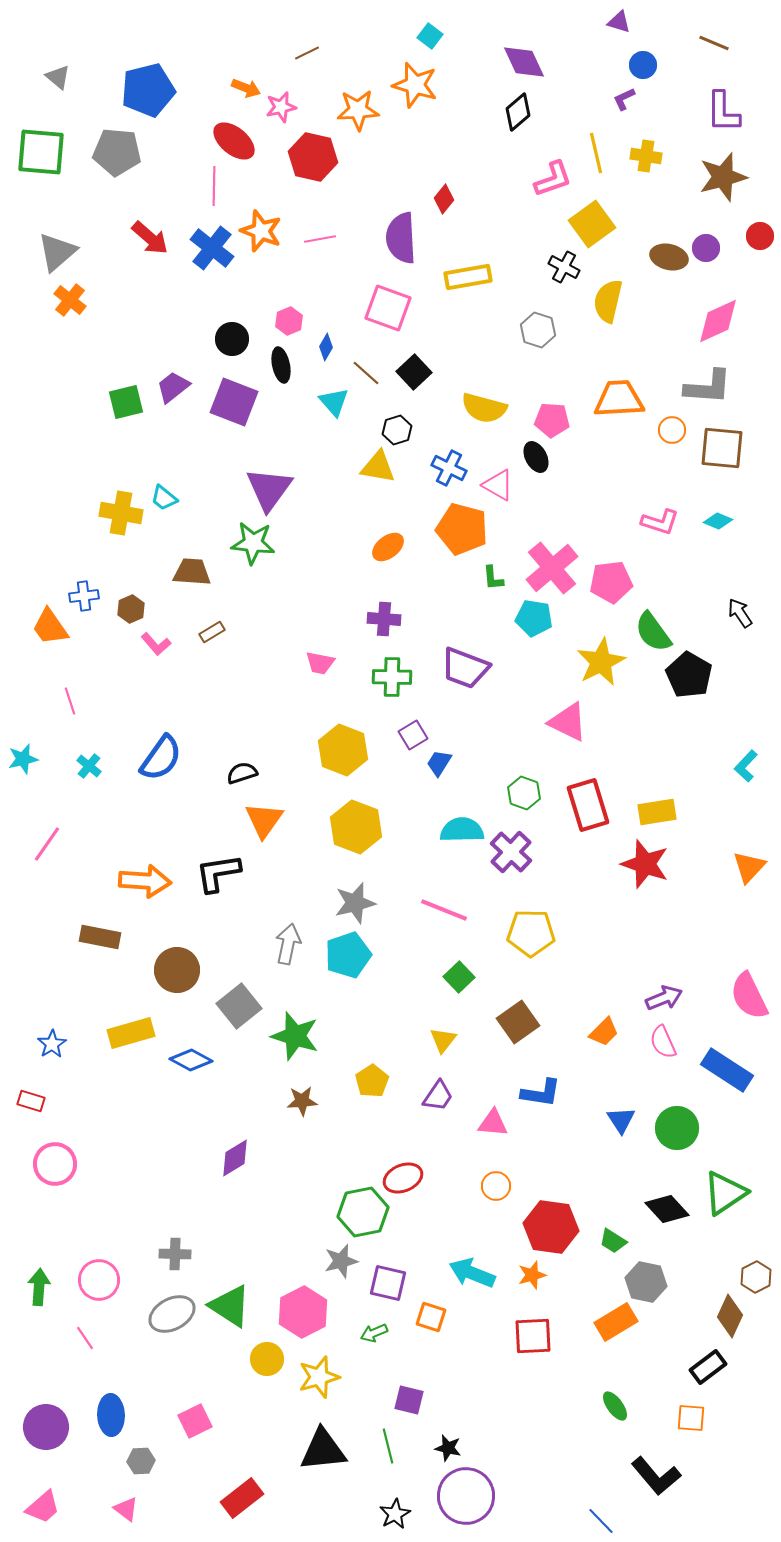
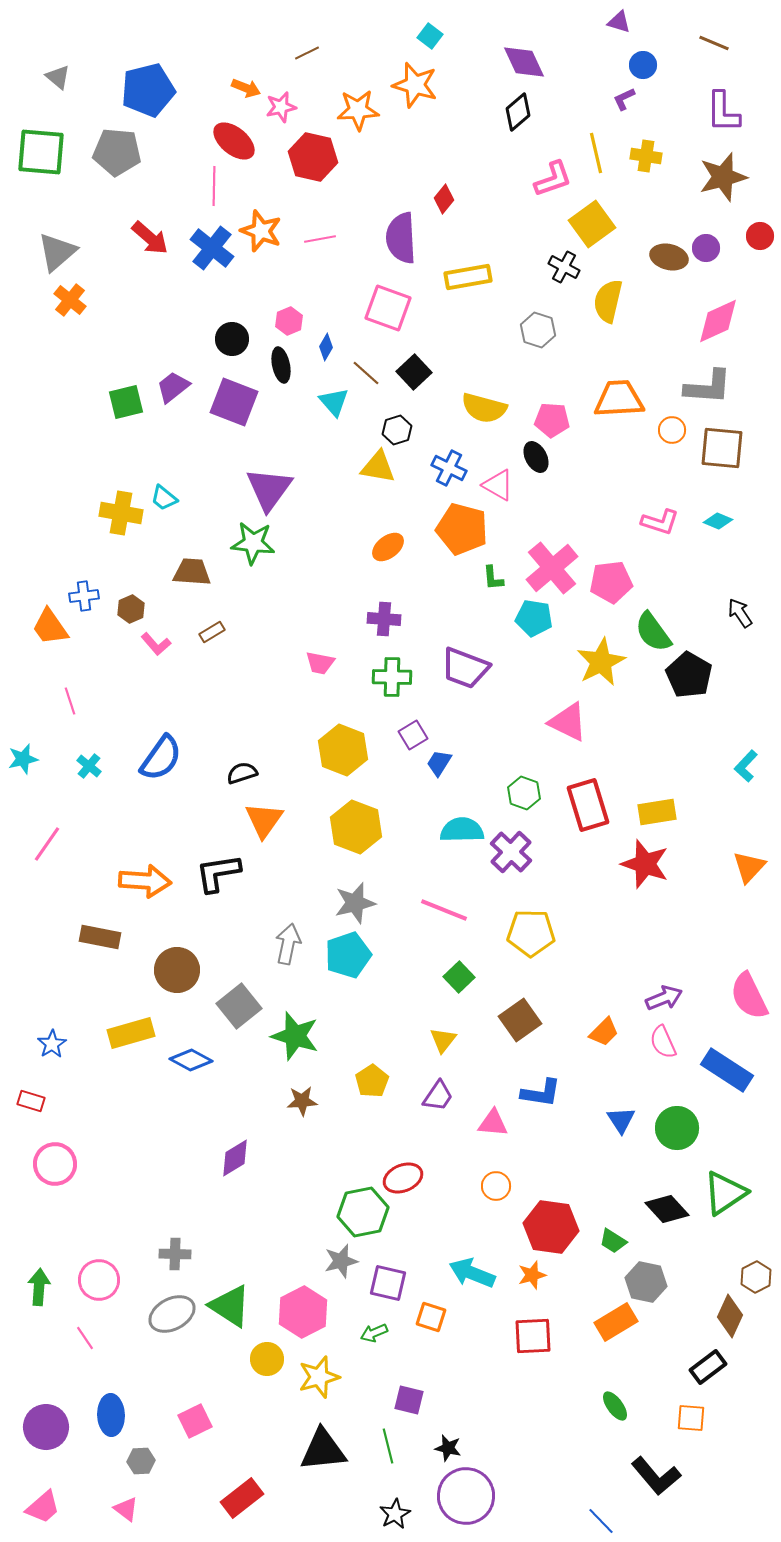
brown square at (518, 1022): moved 2 px right, 2 px up
